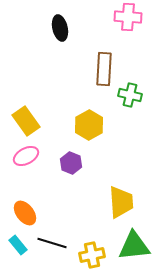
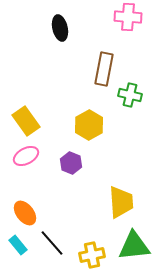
brown rectangle: rotated 8 degrees clockwise
black line: rotated 32 degrees clockwise
